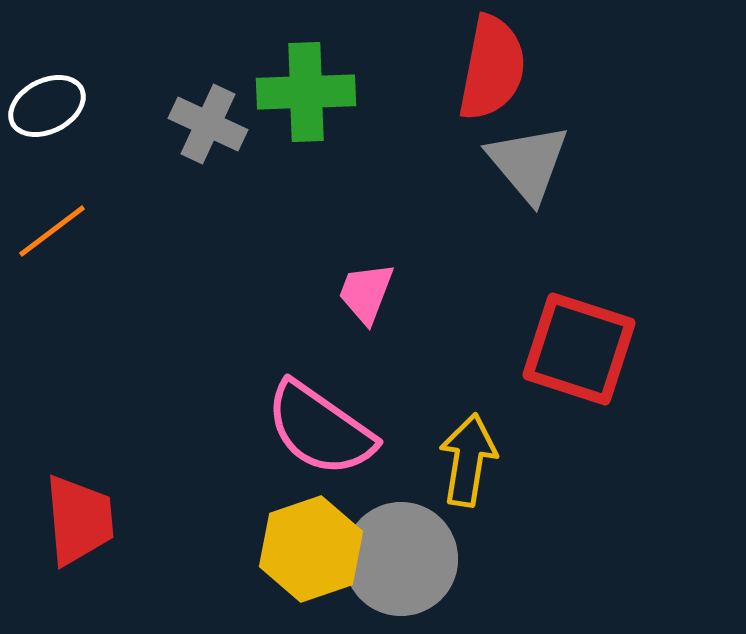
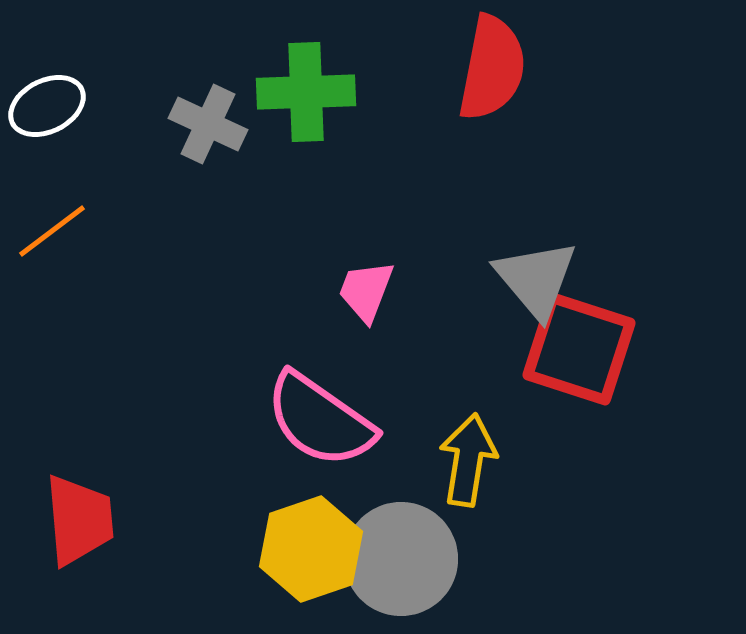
gray triangle: moved 8 px right, 116 px down
pink trapezoid: moved 2 px up
pink semicircle: moved 9 px up
